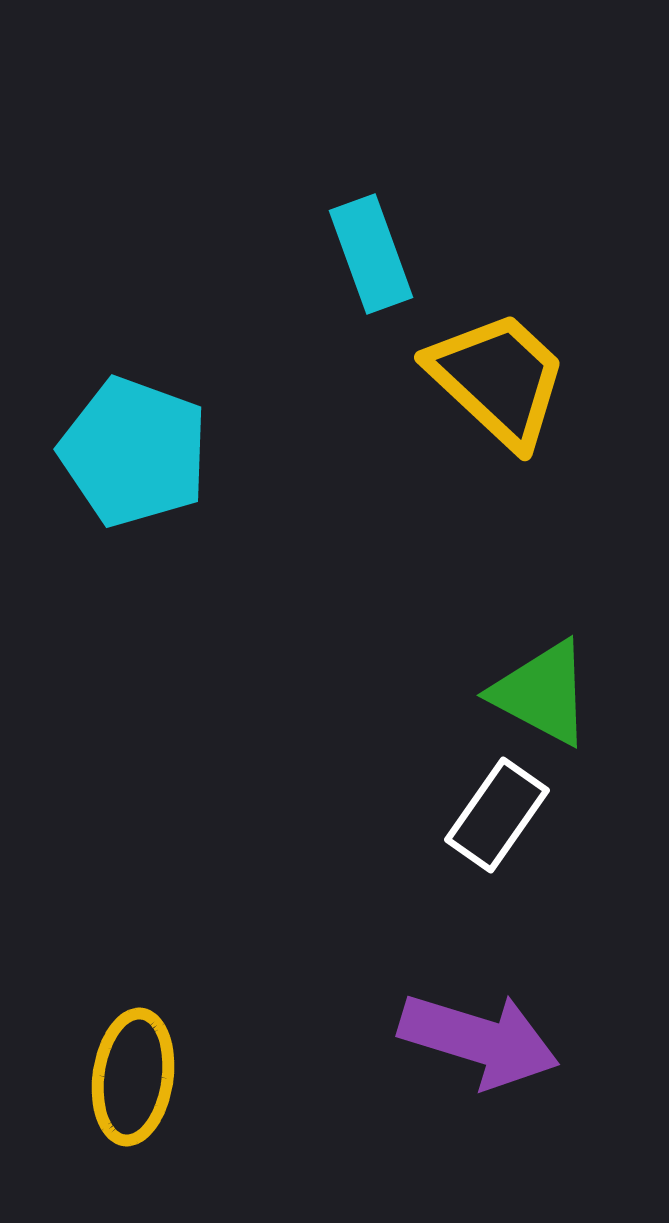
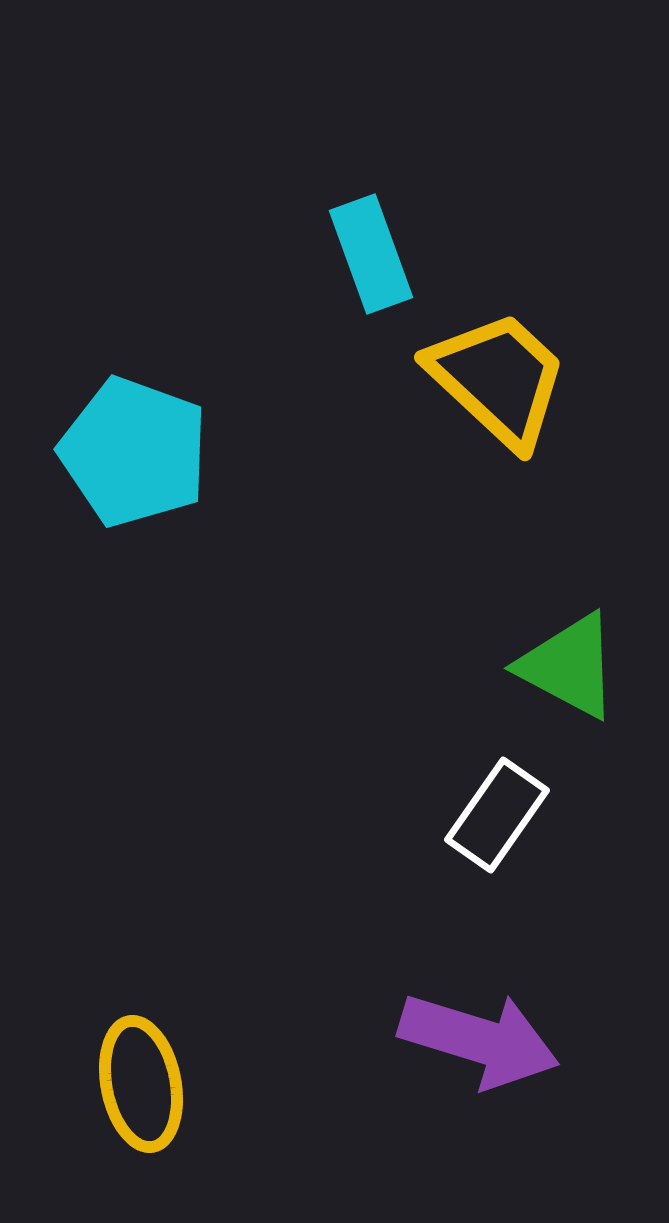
green triangle: moved 27 px right, 27 px up
yellow ellipse: moved 8 px right, 7 px down; rotated 19 degrees counterclockwise
